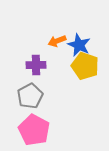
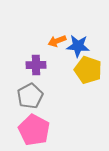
blue star: moved 1 px left, 1 px down; rotated 20 degrees counterclockwise
yellow pentagon: moved 3 px right, 4 px down
